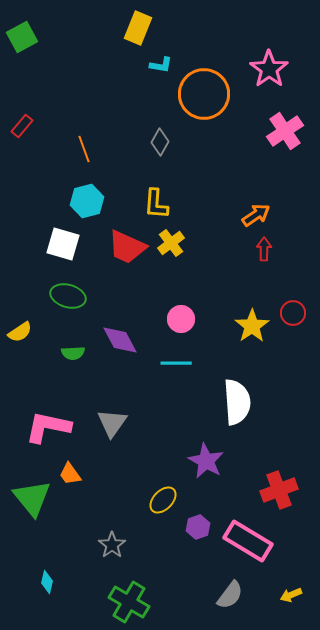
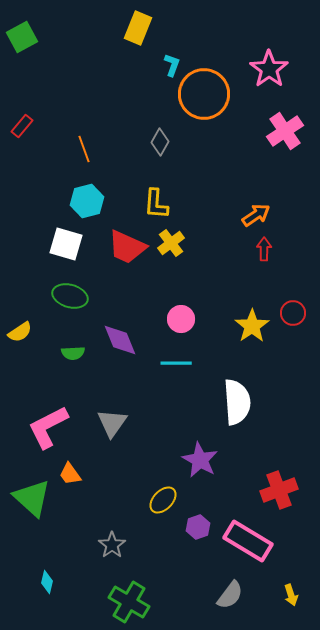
cyan L-shape: moved 11 px right; rotated 80 degrees counterclockwise
white square: moved 3 px right
green ellipse: moved 2 px right
purple diamond: rotated 6 degrees clockwise
pink L-shape: rotated 39 degrees counterclockwise
purple star: moved 6 px left, 1 px up
green triangle: rotated 9 degrees counterclockwise
yellow arrow: rotated 85 degrees counterclockwise
